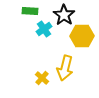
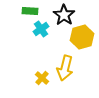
cyan cross: moved 3 px left
yellow hexagon: moved 1 px down; rotated 15 degrees counterclockwise
